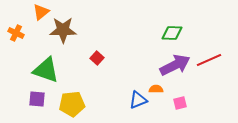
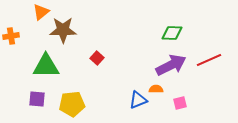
orange cross: moved 5 px left, 3 px down; rotated 35 degrees counterclockwise
purple arrow: moved 4 px left
green triangle: moved 4 px up; rotated 20 degrees counterclockwise
